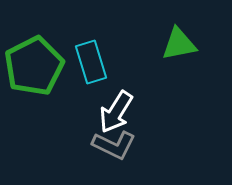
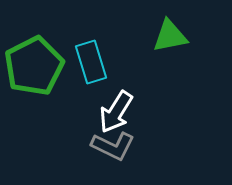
green triangle: moved 9 px left, 8 px up
gray L-shape: moved 1 px left, 1 px down
